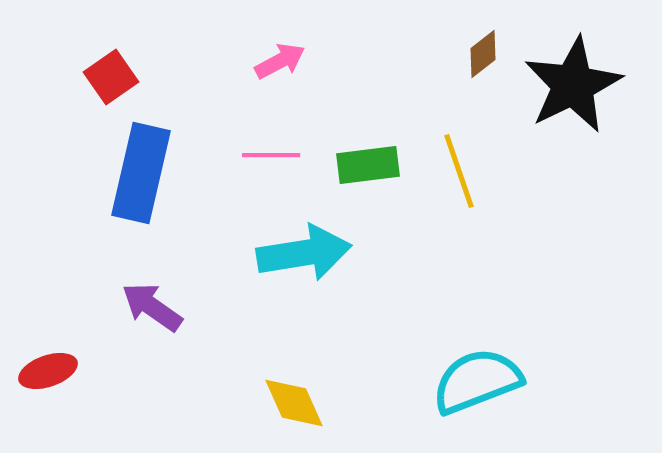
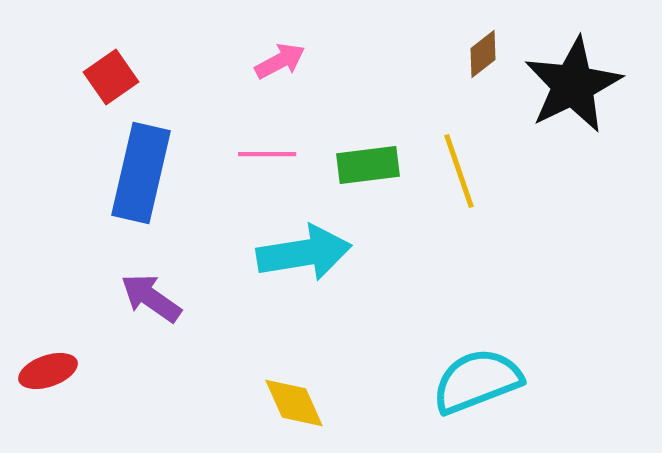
pink line: moved 4 px left, 1 px up
purple arrow: moved 1 px left, 9 px up
